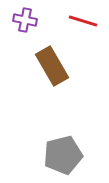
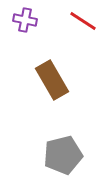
red line: rotated 16 degrees clockwise
brown rectangle: moved 14 px down
